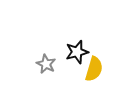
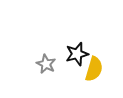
black star: moved 2 px down
